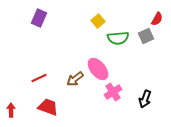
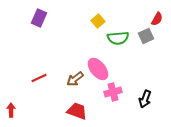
pink cross: rotated 18 degrees clockwise
red trapezoid: moved 29 px right, 4 px down
